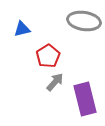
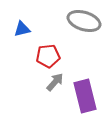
gray ellipse: rotated 8 degrees clockwise
red pentagon: rotated 25 degrees clockwise
purple rectangle: moved 3 px up
